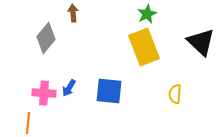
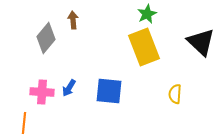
brown arrow: moved 7 px down
pink cross: moved 2 px left, 1 px up
orange line: moved 4 px left
